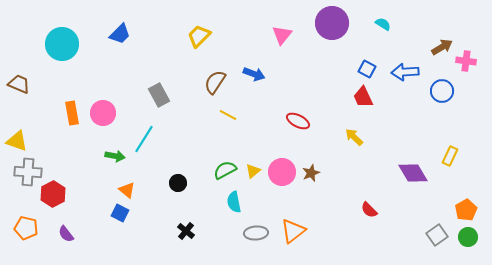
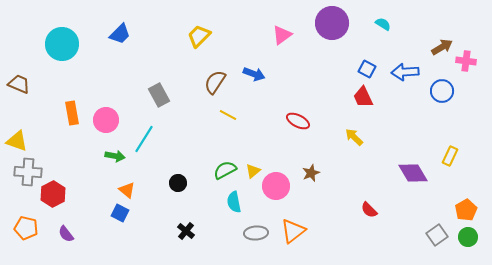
pink triangle at (282, 35): rotated 15 degrees clockwise
pink circle at (103, 113): moved 3 px right, 7 px down
pink circle at (282, 172): moved 6 px left, 14 px down
